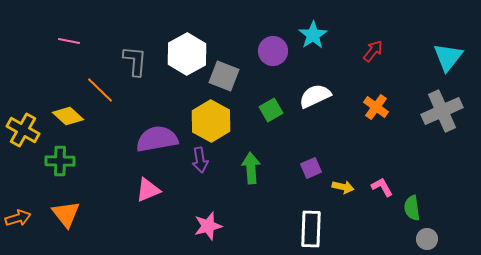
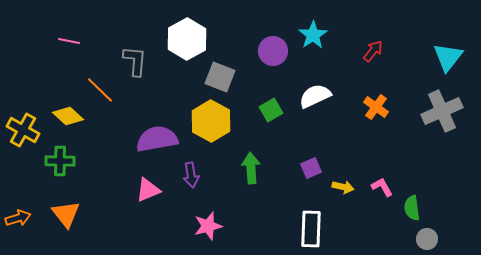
white hexagon: moved 15 px up
gray square: moved 4 px left, 1 px down
purple arrow: moved 9 px left, 15 px down
